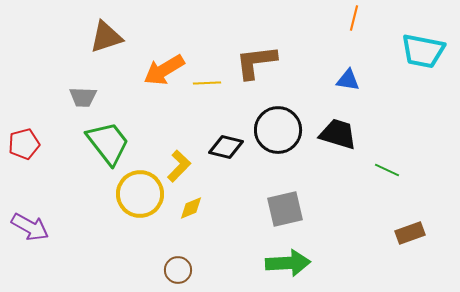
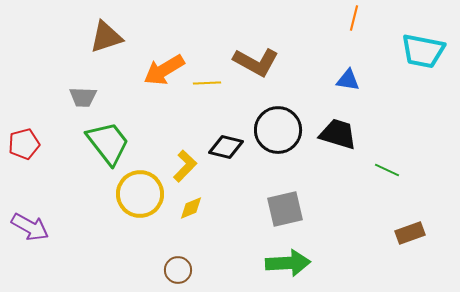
brown L-shape: rotated 144 degrees counterclockwise
yellow L-shape: moved 6 px right
